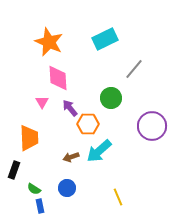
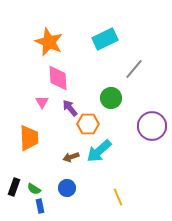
black rectangle: moved 17 px down
